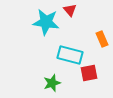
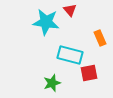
orange rectangle: moved 2 px left, 1 px up
